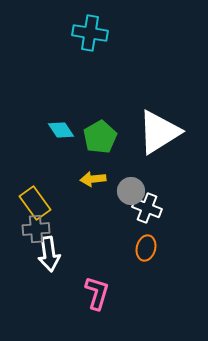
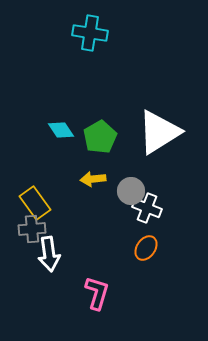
gray cross: moved 4 px left
orange ellipse: rotated 20 degrees clockwise
